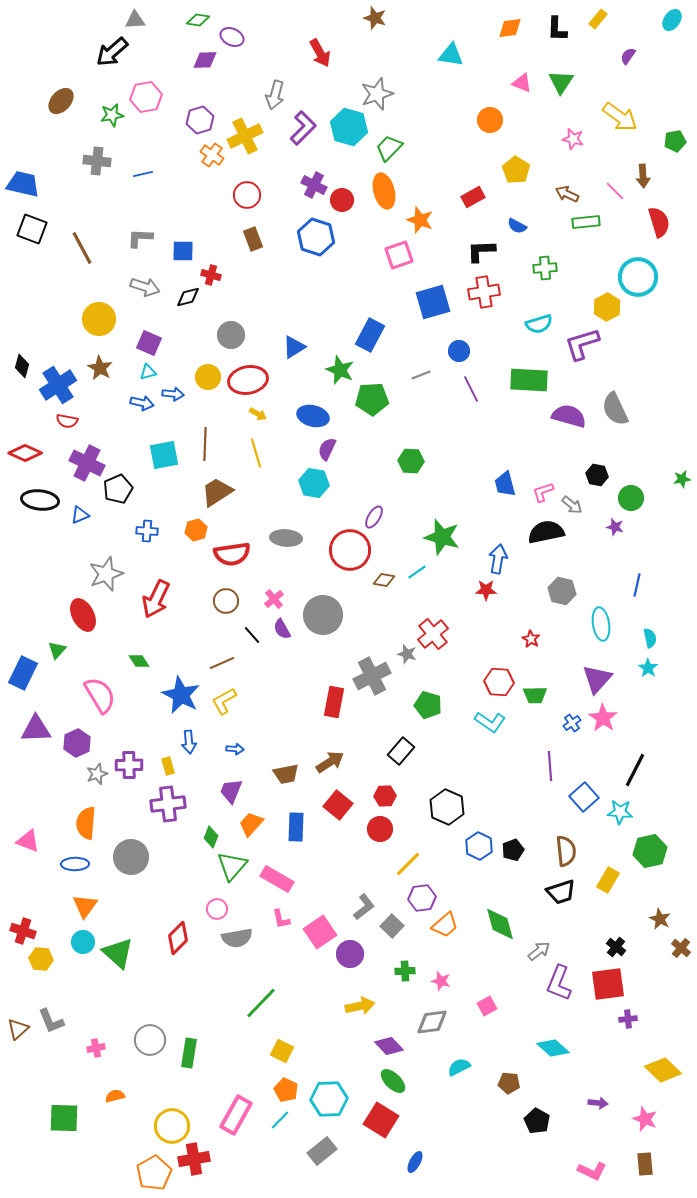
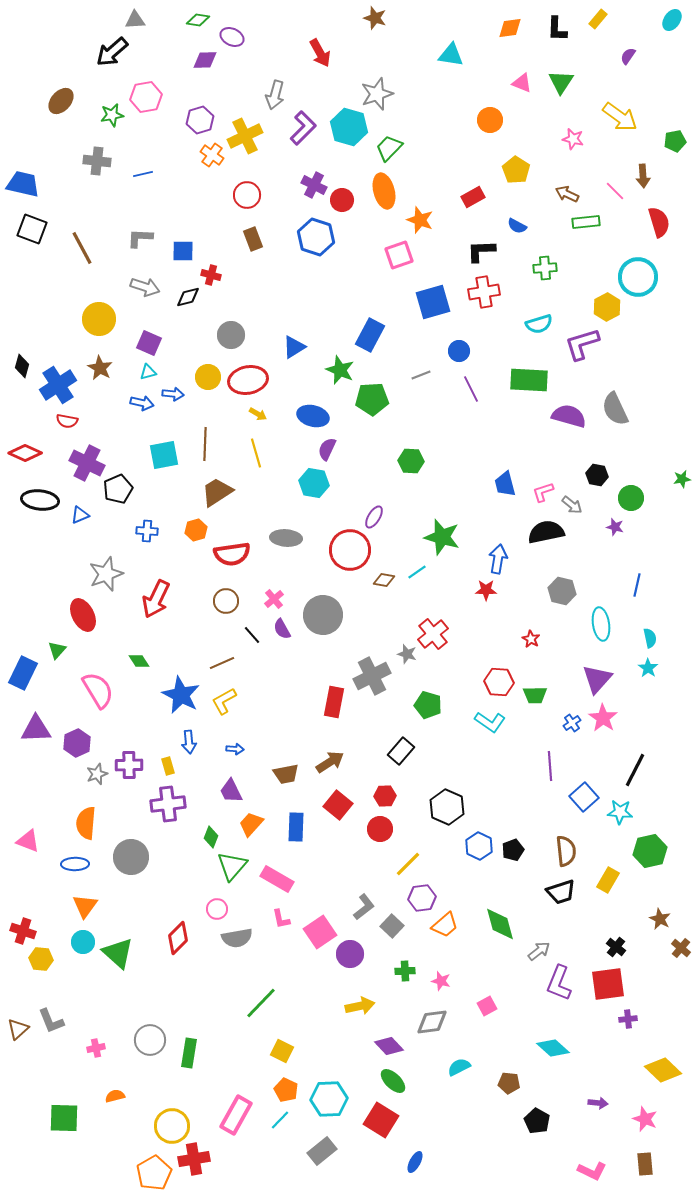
pink semicircle at (100, 695): moved 2 px left, 5 px up
purple trapezoid at (231, 791): rotated 48 degrees counterclockwise
